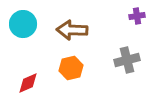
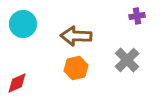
brown arrow: moved 4 px right, 6 px down
gray cross: rotated 30 degrees counterclockwise
orange hexagon: moved 5 px right
red diamond: moved 11 px left
